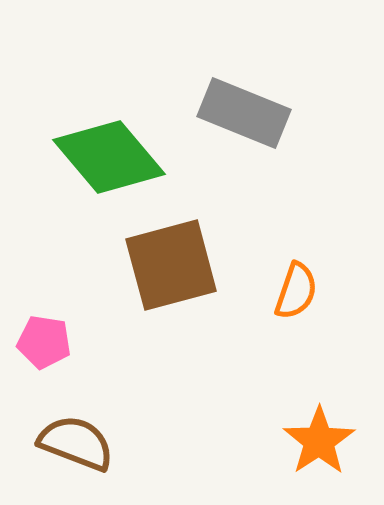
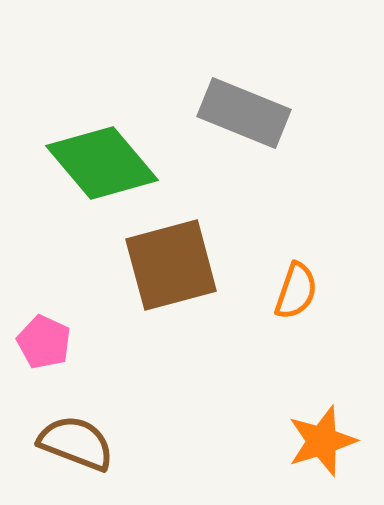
green diamond: moved 7 px left, 6 px down
pink pentagon: rotated 16 degrees clockwise
orange star: moved 3 px right; rotated 16 degrees clockwise
